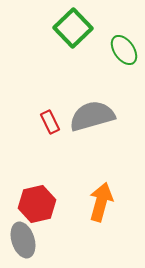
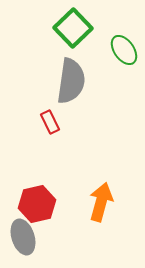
gray semicircle: moved 21 px left, 35 px up; rotated 114 degrees clockwise
gray ellipse: moved 3 px up
